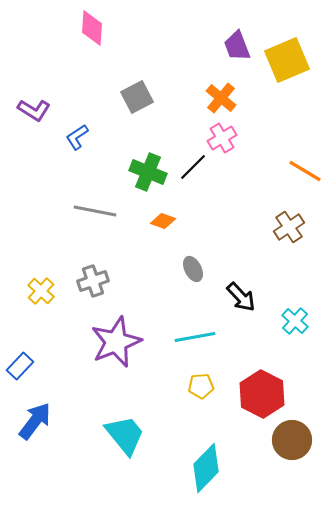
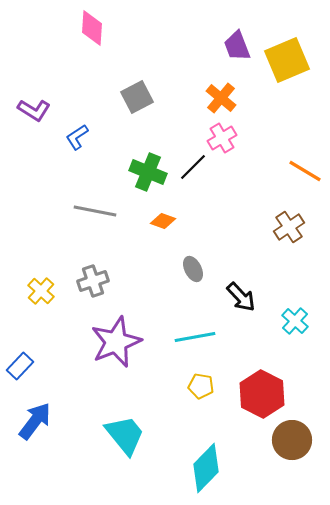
yellow pentagon: rotated 15 degrees clockwise
